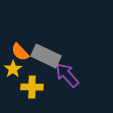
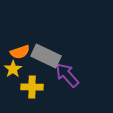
orange semicircle: rotated 66 degrees counterclockwise
